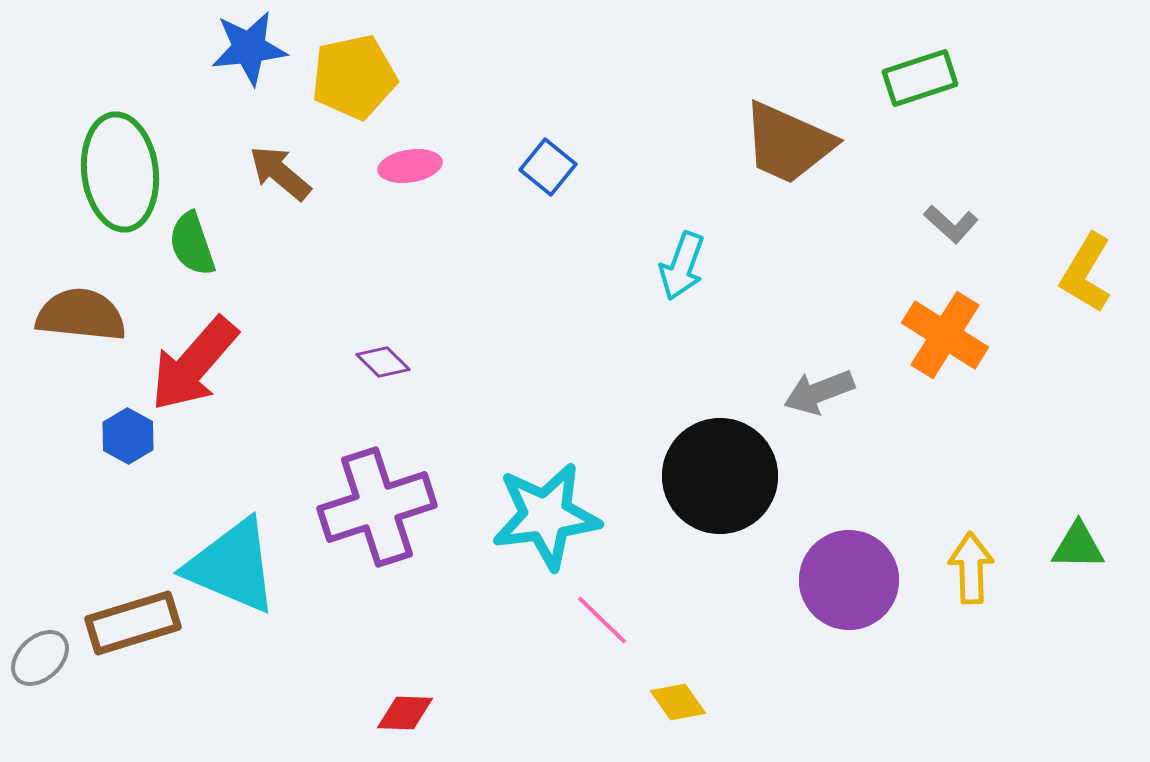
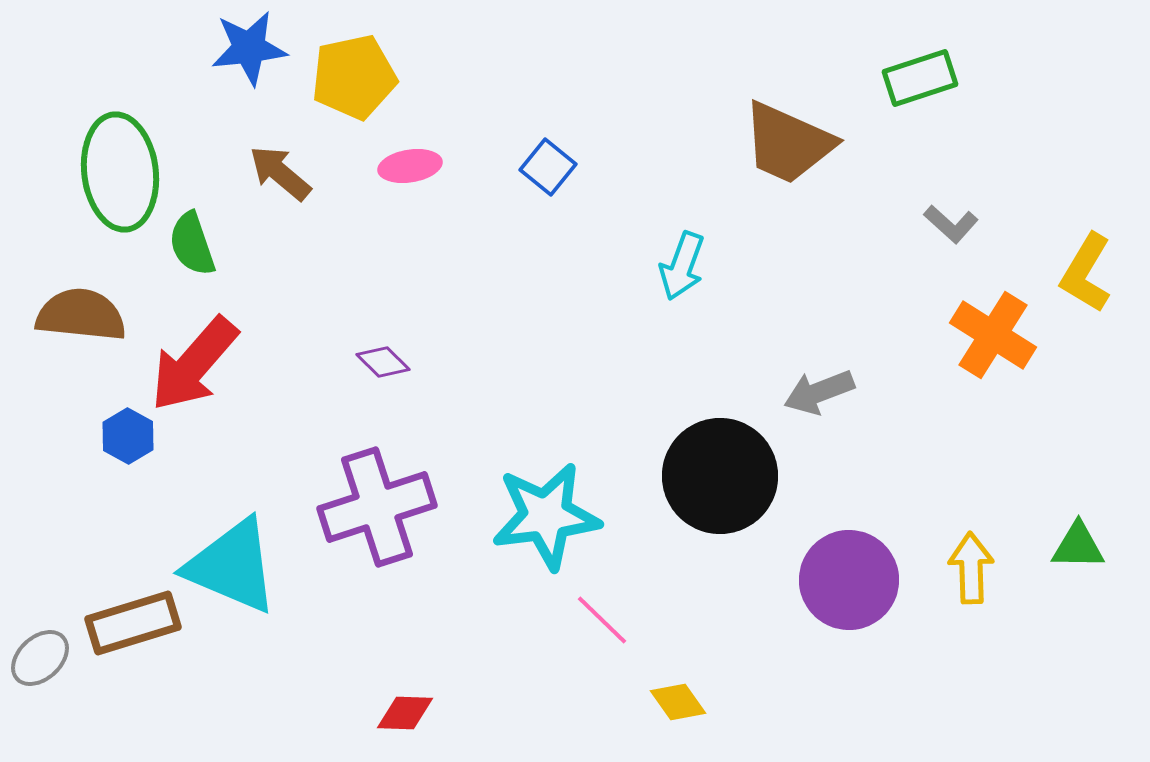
orange cross: moved 48 px right
